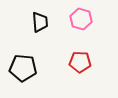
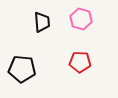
black trapezoid: moved 2 px right
black pentagon: moved 1 px left, 1 px down
